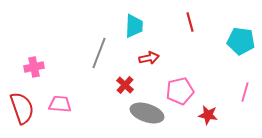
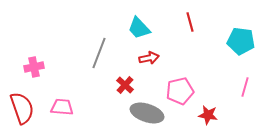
cyan trapezoid: moved 5 px right, 2 px down; rotated 135 degrees clockwise
pink line: moved 5 px up
pink trapezoid: moved 2 px right, 3 px down
